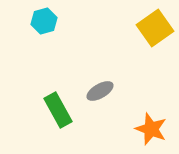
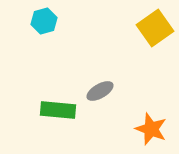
green rectangle: rotated 56 degrees counterclockwise
